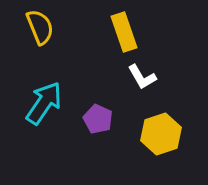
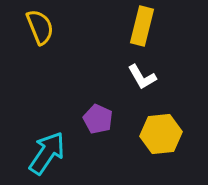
yellow rectangle: moved 18 px right, 6 px up; rotated 33 degrees clockwise
cyan arrow: moved 3 px right, 50 px down
yellow hexagon: rotated 12 degrees clockwise
